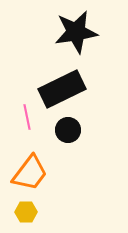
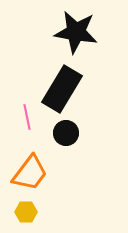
black star: rotated 18 degrees clockwise
black rectangle: rotated 33 degrees counterclockwise
black circle: moved 2 px left, 3 px down
